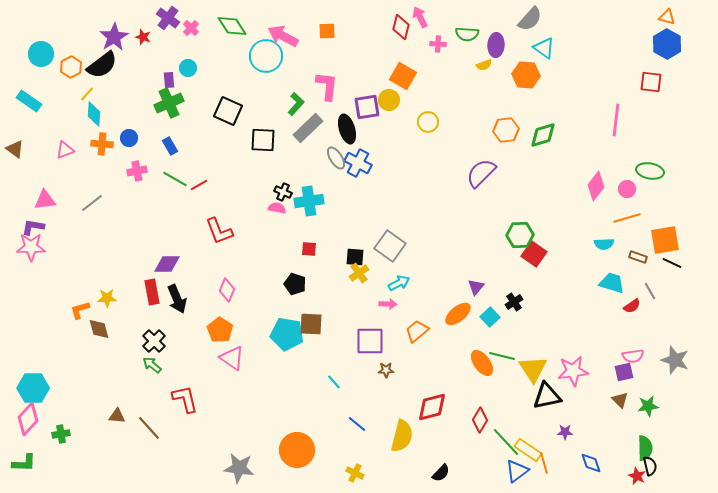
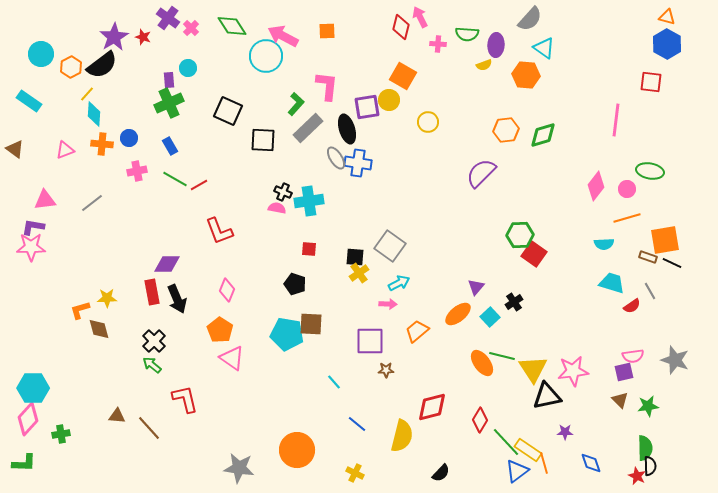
blue cross at (358, 163): rotated 20 degrees counterclockwise
brown rectangle at (638, 257): moved 10 px right
black semicircle at (650, 466): rotated 12 degrees clockwise
